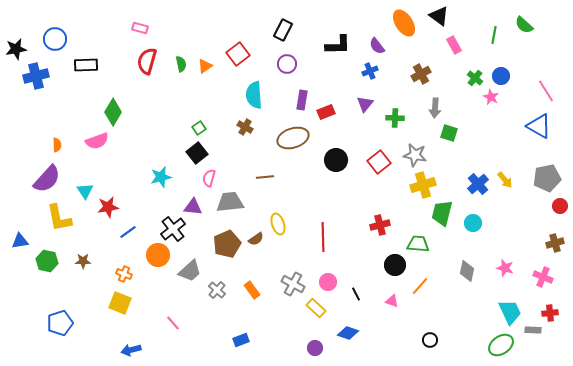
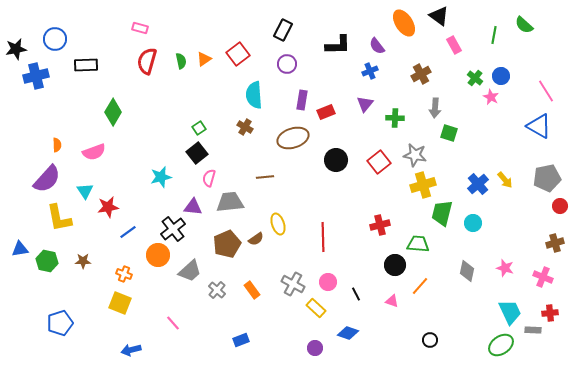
green semicircle at (181, 64): moved 3 px up
orange triangle at (205, 66): moved 1 px left, 7 px up
pink semicircle at (97, 141): moved 3 px left, 11 px down
blue triangle at (20, 241): moved 8 px down
